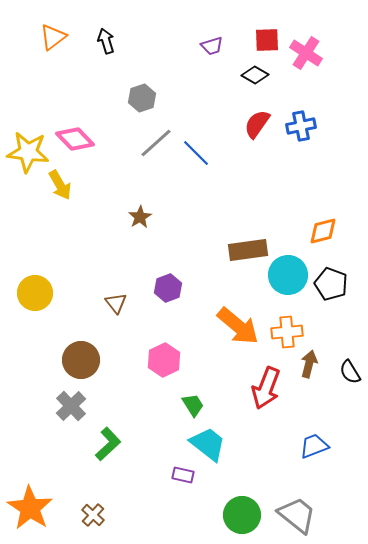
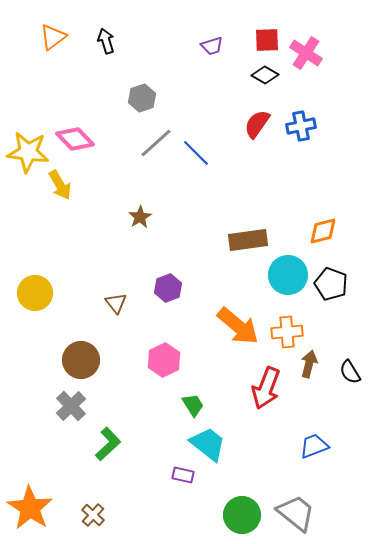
black diamond: moved 10 px right
brown rectangle: moved 10 px up
gray trapezoid: moved 1 px left, 2 px up
